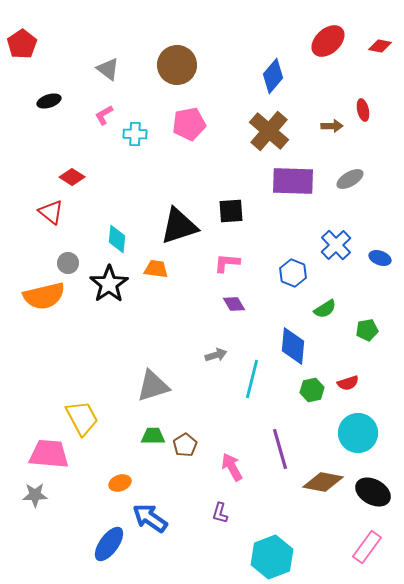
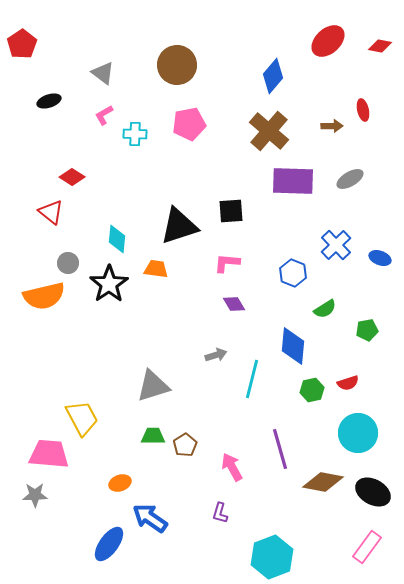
gray triangle at (108, 69): moved 5 px left, 4 px down
